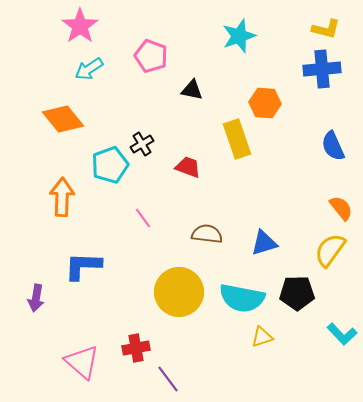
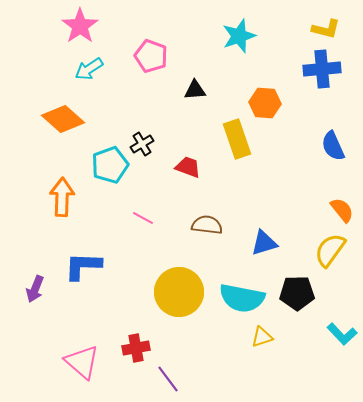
black triangle: moved 3 px right; rotated 15 degrees counterclockwise
orange diamond: rotated 9 degrees counterclockwise
orange semicircle: moved 1 px right, 2 px down
pink line: rotated 25 degrees counterclockwise
brown semicircle: moved 9 px up
purple arrow: moved 1 px left, 9 px up; rotated 12 degrees clockwise
